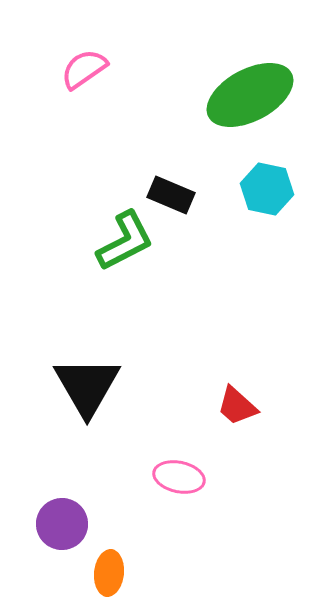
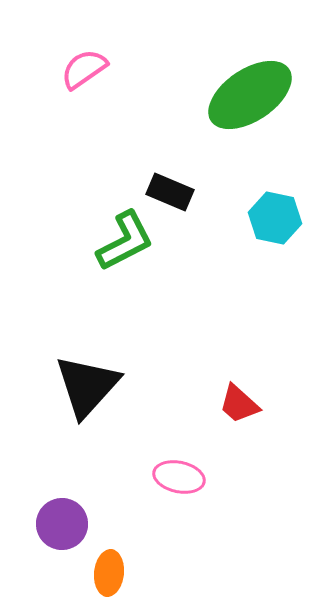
green ellipse: rotated 6 degrees counterclockwise
cyan hexagon: moved 8 px right, 29 px down
black rectangle: moved 1 px left, 3 px up
black triangle: rotated 12 degrees clockwise
red trapezoid: moved 2 px right, 2 px up
